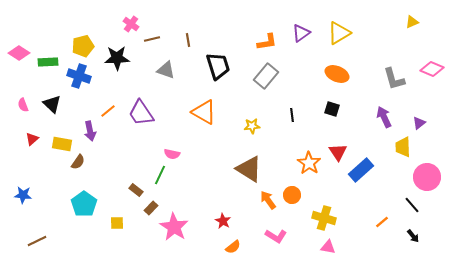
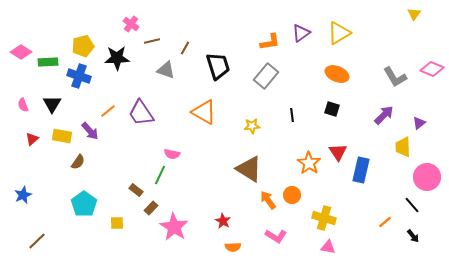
yellow triangle at (412, 22): moved 2 px right, 8 px up; rotated 32 degrees counterclockwise
brown line at (152, 39): moved 2 px down
brown line at (188, 40): moved 3 px left, 8 px down; rotated 40 degrees clockwise
orange L-shape at (267, 42): moved 3 px right
pink diamond at (19, 53): moved 2 px right, 1 px up
gray L-shape at (394, 79): moved 1 px right, 2 px up; rotated 15 degrees counterclockwise
black triangle at (52, 104): rotated 18 degrees clockwise
purple arrow at (384, 117): moved 2 px up; rotated 70 degrees clockwise
purple arrow at (90, 131): rotated 30 degrees counterclockwise
yellow rectangle at (62, 144): moved 8 px up
blue rectangle at (361, 170): rotated 35 degrees counterclockwise
blue star at (23, 195): rotated 30 degrees counterclockwise
orange line at (382, 222): moved 3 px right
brown line at (37, 241): rotated 18 degrees counterclockwise
orange semicircle at (233, 247): rotated 35 degrees clockwise
